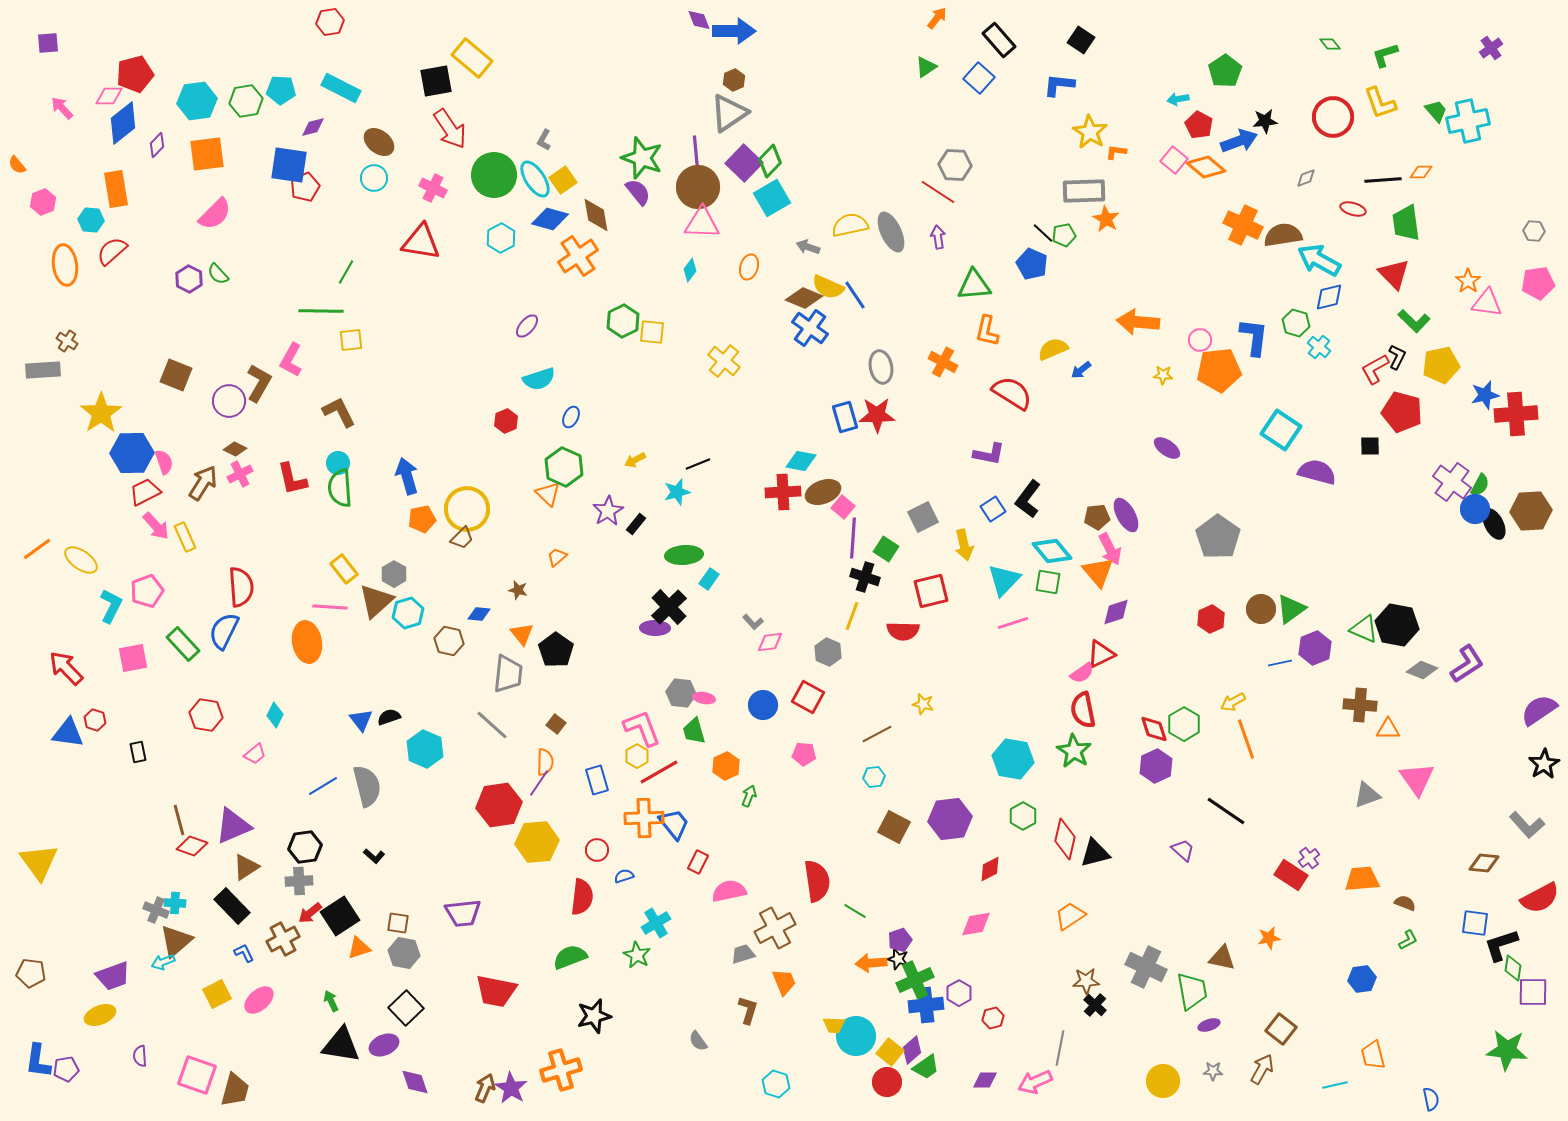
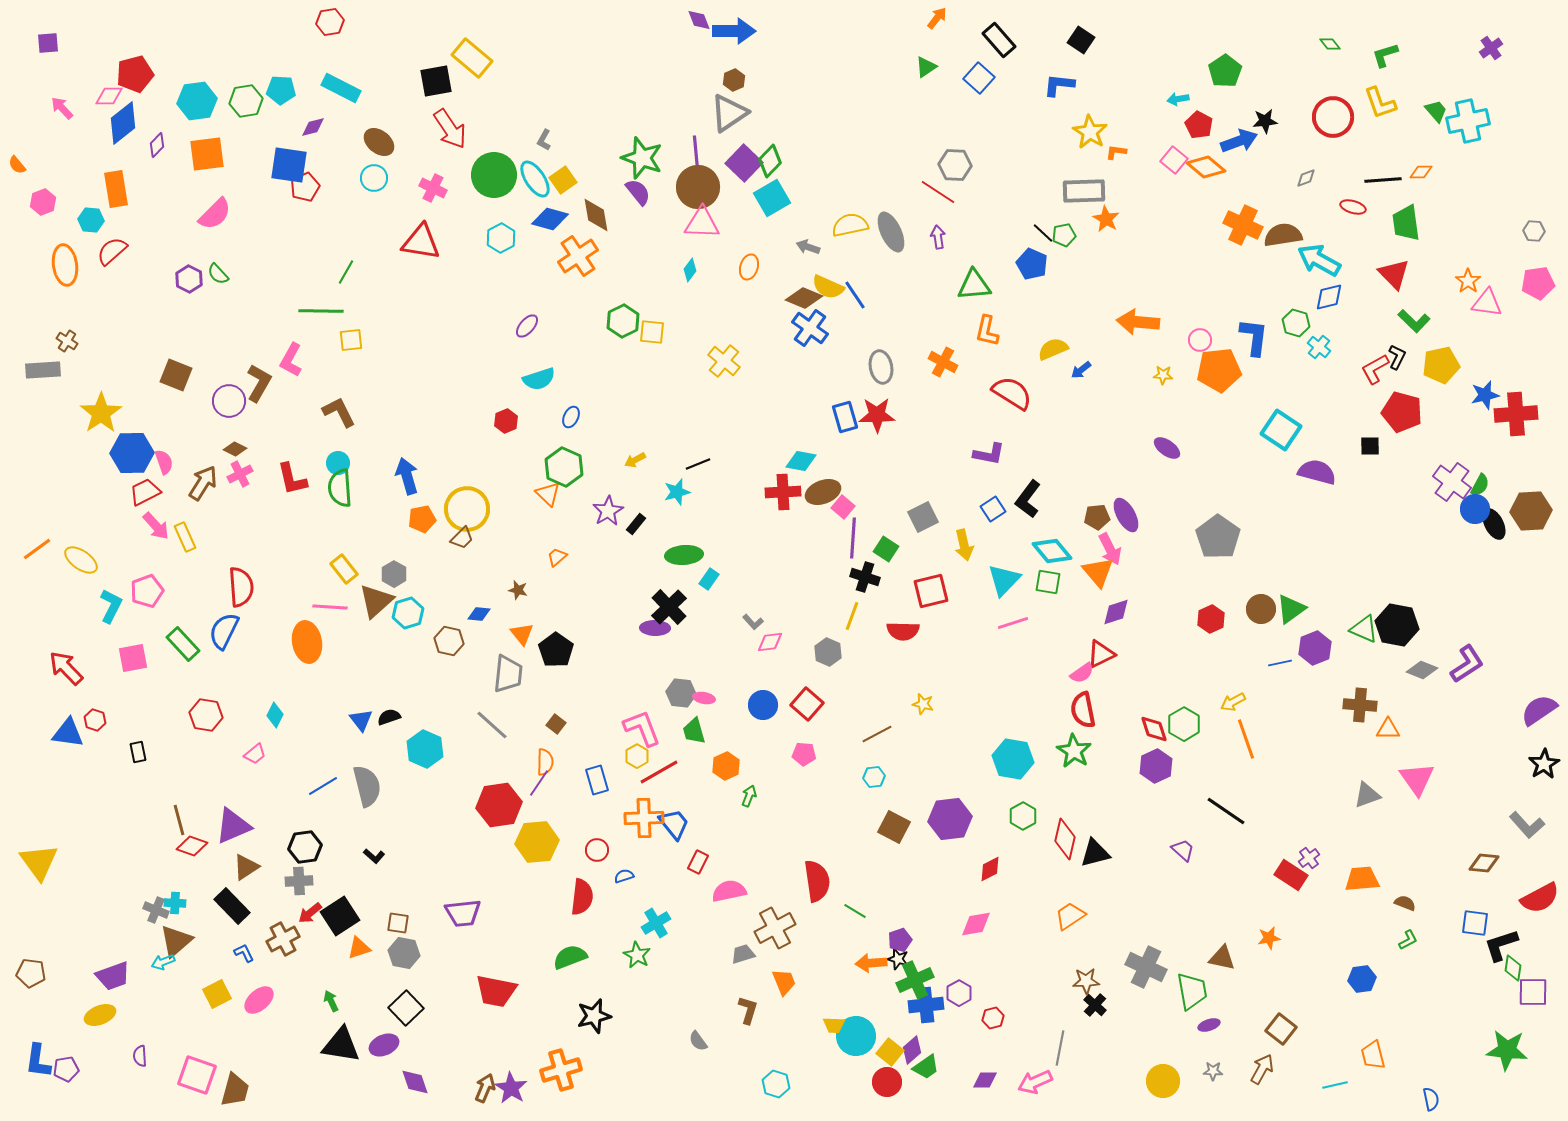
red ellipse at (1353, 209): moved 2 px up
red square at (808, 697): moved 1 px left, 7 px down; rotated 12 degrees clockwise
